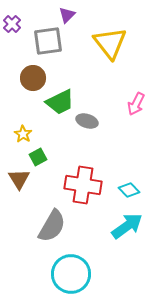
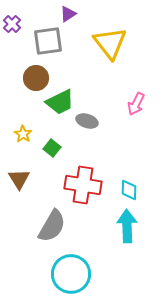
purple triangle: moved 1 px right, 1 px up; rotated 12 degrees clockwise
brown circle: moved 3 px right
green square: moved 14 px right, 9 px up; rotated 24 degrees counterclockwise
cyan diamond: rotated 45 degrees clockwise
cyan arrow: rotated 56 degrees counterclockwise
